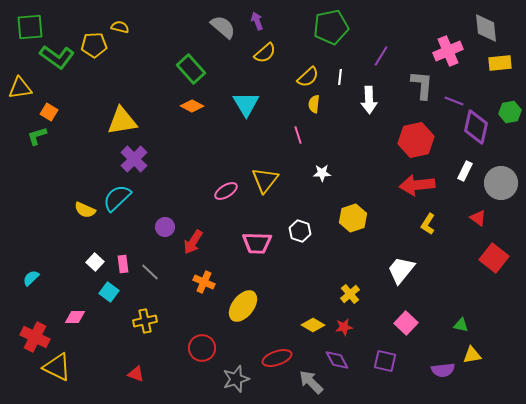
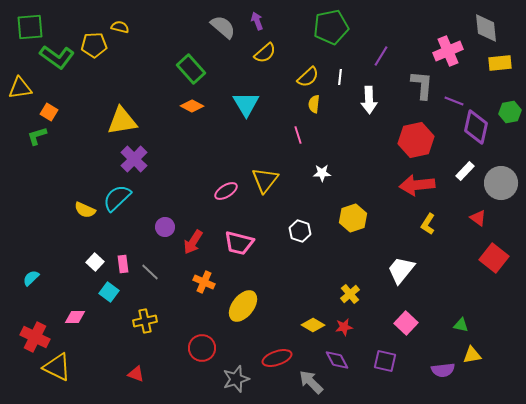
white rectangle at (465, 171): rotated 18 degrees clockwise
pink trapezoid at (257, 243): moved 18 px left; rotated 12 degrees clockwise
